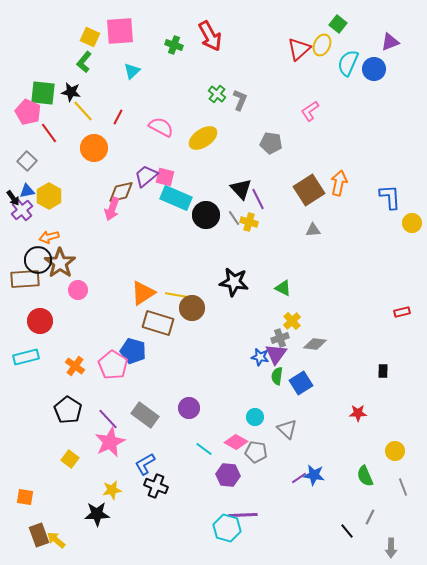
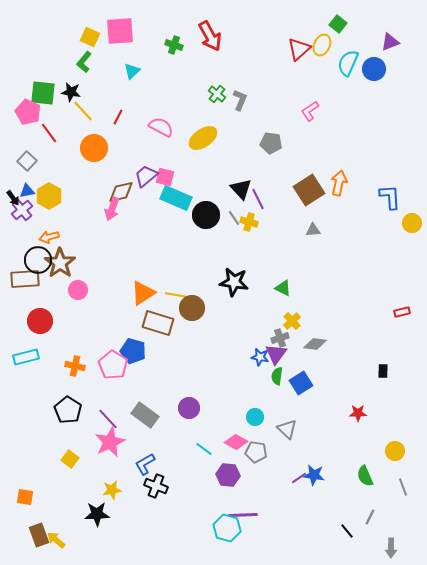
orange cross at (75, 366): rotated 24 degrees counterclockwise
